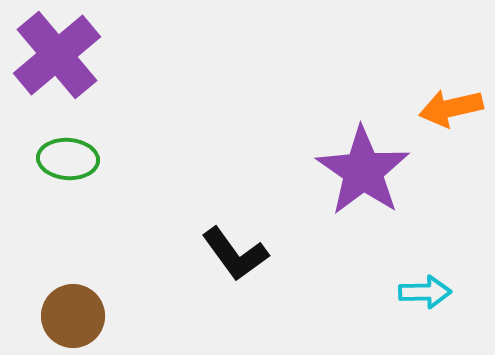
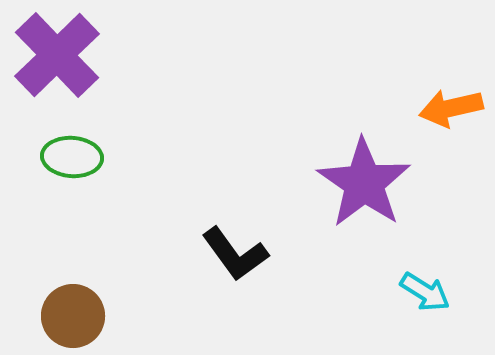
purple cross: rotated 4 degrees counterclockwise
green ellipse: moved 4 px right, 2 px up
purple star: moved 1 px right, 12 px down
cyan arrow: rotated 33 degrees clockwise
